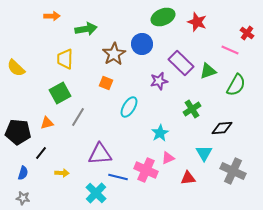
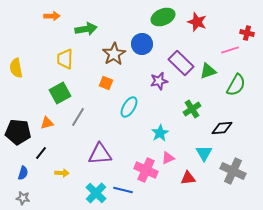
red cross: rotated 24 degrees counterclockwise
pink line: rotated 42 degrees counterclockwise
yellow semicircle: rotated 36 degrees clockwise
blue line: moved 5 px right, 13 px down
